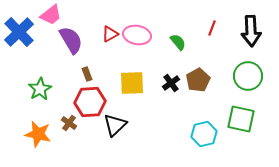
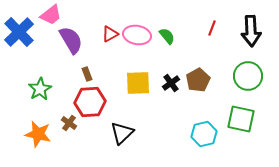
green semicircle: moved 11 px left, 6 px up
yellow square: moved 6 px right
black triangle: moved 7 px right, 8 px down
